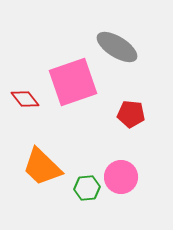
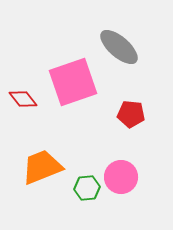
gray ellipse: moved 2 px right; rotated 9 degrees clockwise
red diamond: moved 2 px left
orange trapezoid: rotated 114 degrees clockwise
